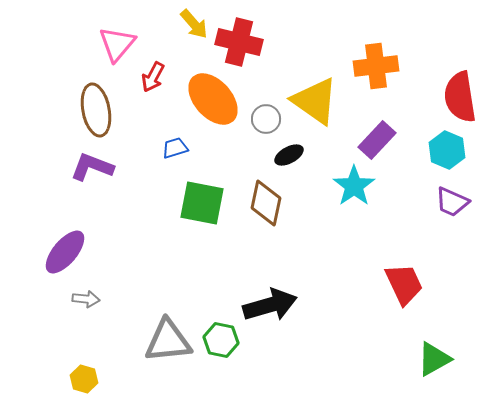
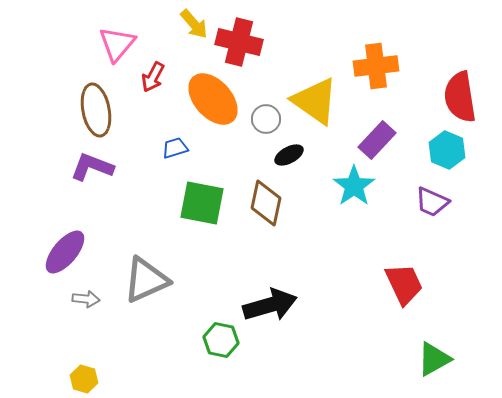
purple trapezoid: moved 20 px left
gray triangle: moved 22 px left, 61 px up; rotated 18 degrees counterclockwise
